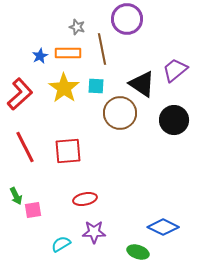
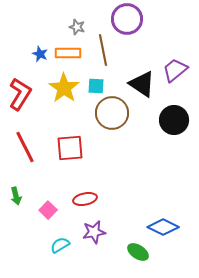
brown line: moved 1 px right, 1 px down
blue star: moved 2 px up; rotated 21 degrees counterclockwise
red L-shape: rotated 16 degrees counterclockwise
brown circle: moved 8 px left
red square: moved 2 px right, 3 px up
green arrow: rotated 12 degrees clockwise
pink square: moved 15 px right; rotated 36 degrees counterclockwise
purple star: rotated 10 degrees counterclockwise
cyan semicircle: moved 1 px left, 1 px down
green ellipse: rotated 15 degrees clockwise
